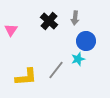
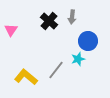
gray arrow: moved 3 px left, 1 px up
blue circle: moved 2 px right
yellow L-shape: rotated 135 degrees counterclockwise
